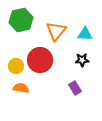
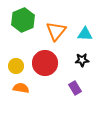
green hexagon: moved 2 px right; rotated 10 degrees counterclockwise
red circle: moved 5 px right, 3 px down
